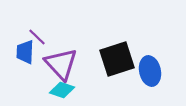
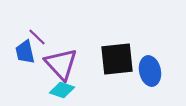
blue trapezoid: rotated 15 degrees counterclockwise
black square: rotated 12 degrees clockwise
